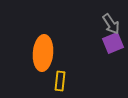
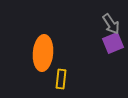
yellow rectangle: moved 1 px right, 2 px up
